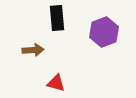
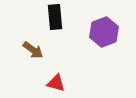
black rectangle: moved 2 px left, 1 px up
brown arrow: rotated 40 degrees clockwise
